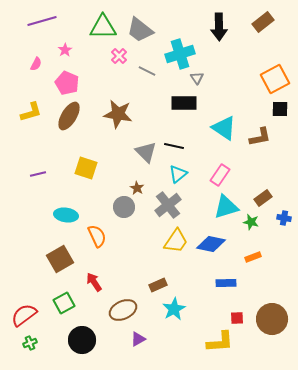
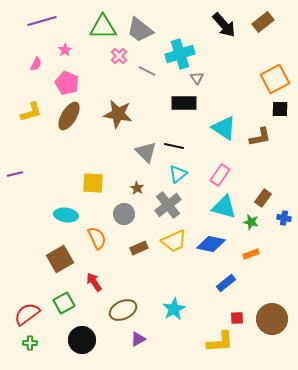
black arrow at (219, 27): moved 5 px right, 2 px up; rotated 40 degrees counterclockwise
yellow square at (86, 168): moved 7 px right, 15 px down; rotated 15 degrees counterclockwise
purple line at (38, 174): moved 23 px left
brown rectangle at (263, 198): rotated 18 degrees counterclockwise
gray circle at (124, 207): moved 7 px down
cyan triangle at (226, 207): moved 2 px left; rotated 32 degrees clockwise
orange semicircle at (97, 236): moved 2 px down
yellow trapezoid at (176, 241): moved 2 px left; rotated 32 degrees clockwise
orange rectangle at (253, 257): moved 2 px left, 3 px up
blue rectangle at (226, 283): rotated 36 degrees counterclockwise
brown rectangle at (158, 285): moved 19 px left, 37 px up
red semicircle at (24, 315): moved 3 px right, 1 px up
green cross at (30, 343): rotated 24 degrees clockwise
